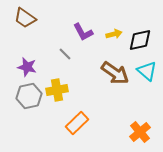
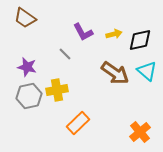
orange rectangle: moved 1 px right
